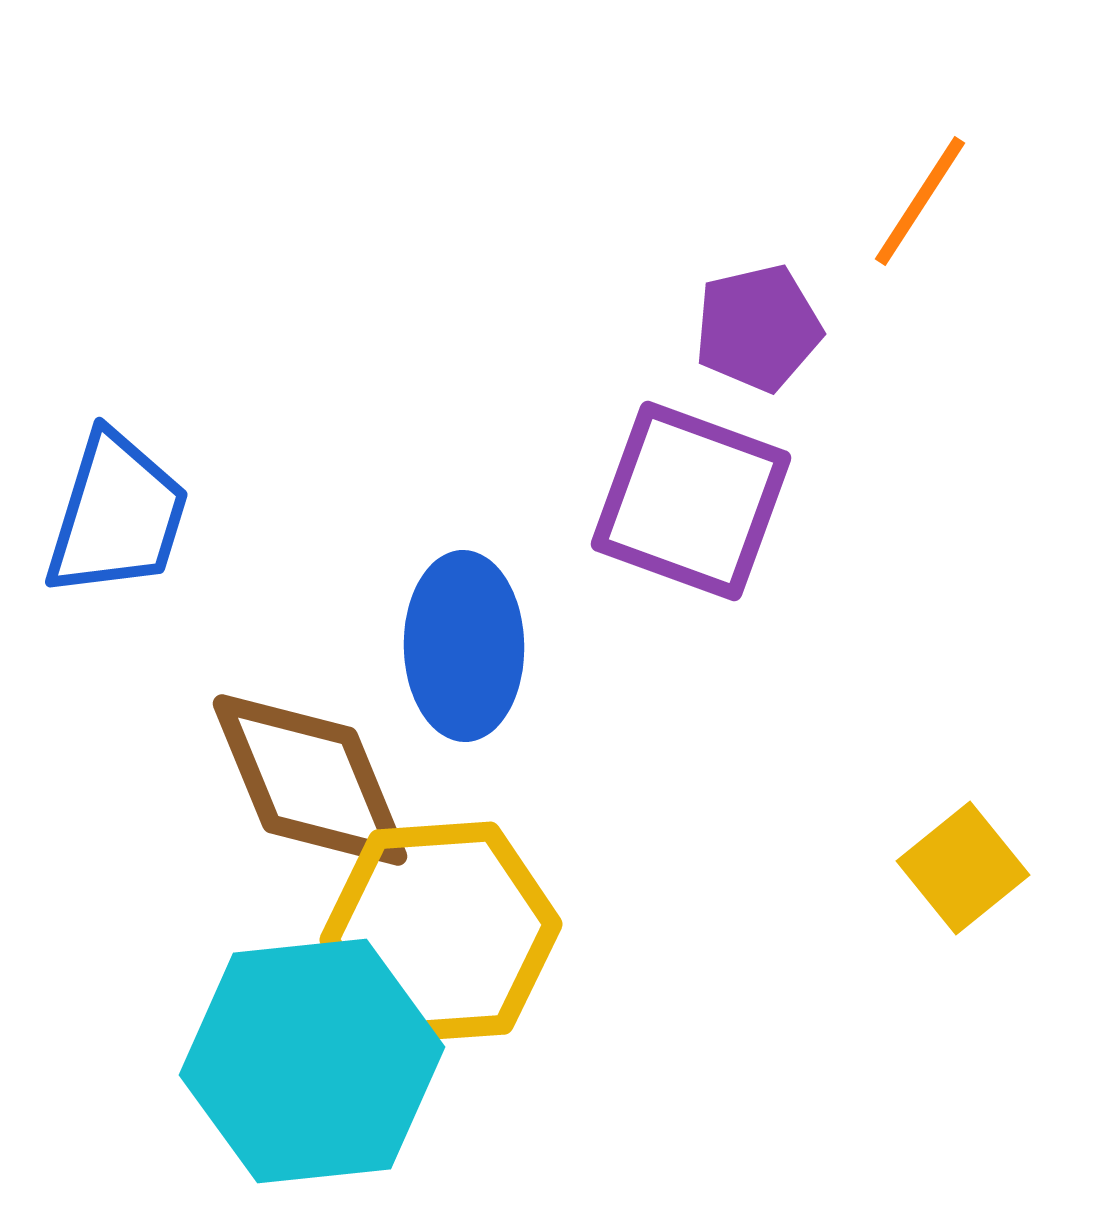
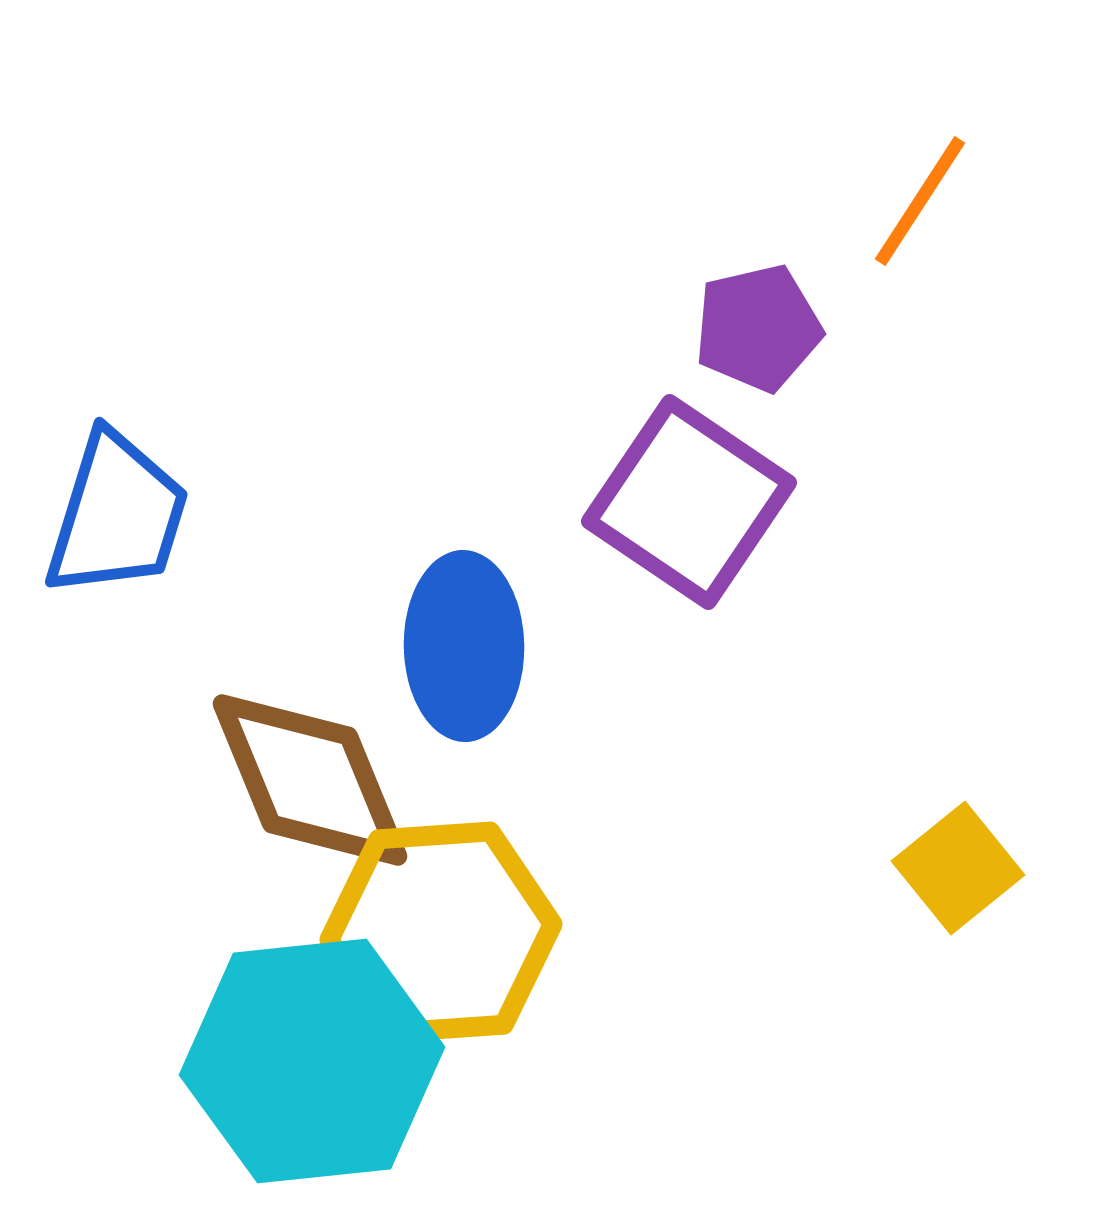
purple square: moved 2 px left, 1 px down; rotated 14 degrees clockwise
yellow square: moved 5 px left
